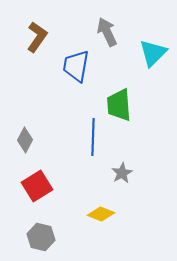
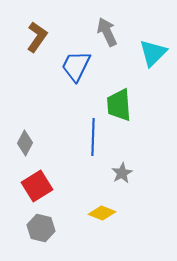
blue trapezoid: rotated 16 degrees clockwise
gray diamond: moved 3 px down
yellow diamond: moved 1 px right, 1 px up
gray hexagon: moved 9 px up
